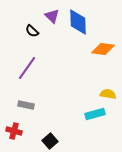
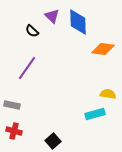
gray rectangle: moved 14 px left
black square: moved 3 px right
